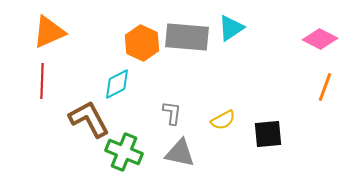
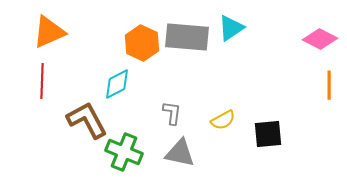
orange line: moved 4 px right, 2 px up; rotated 20 degrees counterclockwise
brown L-shape: moved 2 px left, 1 px down
